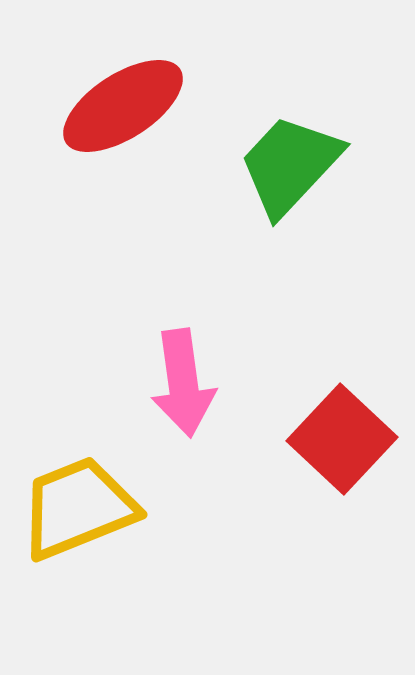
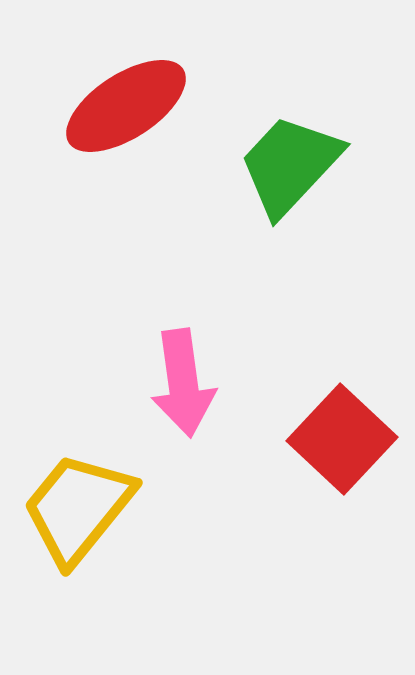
red ellipse: moved 3 px right
yellow trapezoid: rotated 29 degrees counterclockwise
